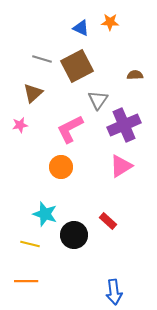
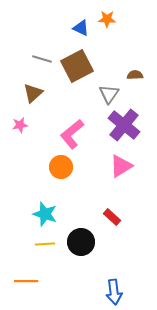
orange star: moved 3 px left, 3 px up
gray triangle: moved 11 px right, 6 px up
purple cross: rotated 28 degrees counterclockwise
pink L-shape: moved 2 px right, 5 px down; rotated 12 degrees counterclockwise
red rectangle: moved 4 px right, 4 px up
black circle: moved 7 px right, 7 px down
yellow line: moved 15 px right; rotated 18 degrees counterclockwise
